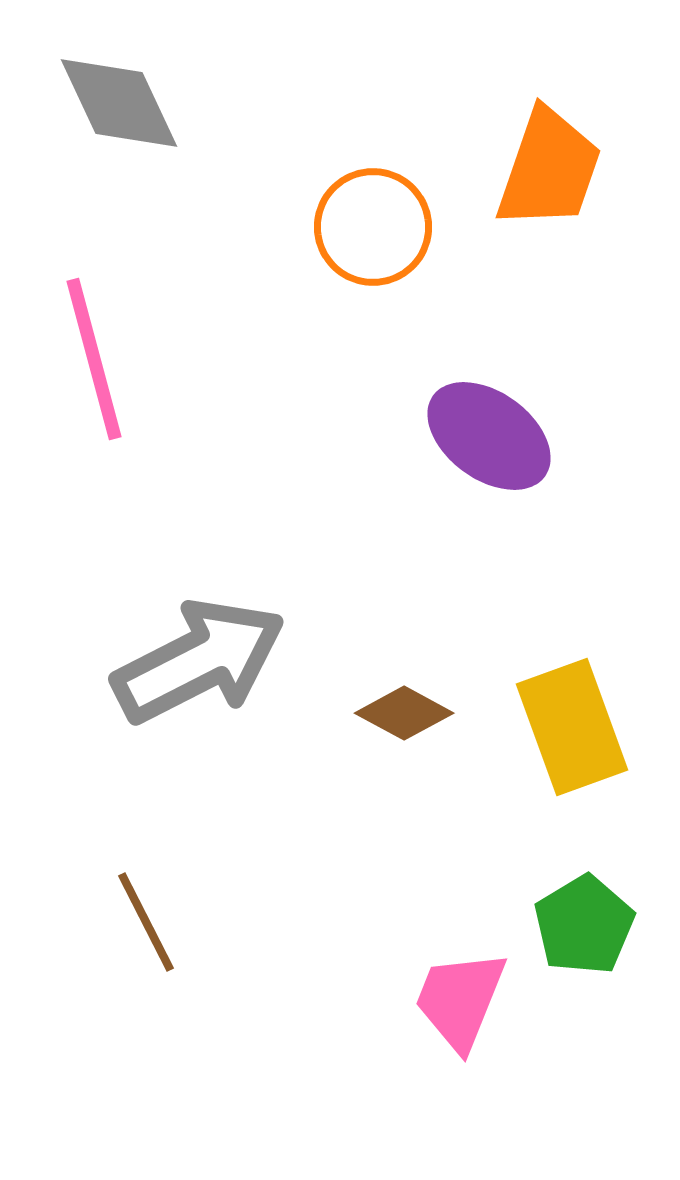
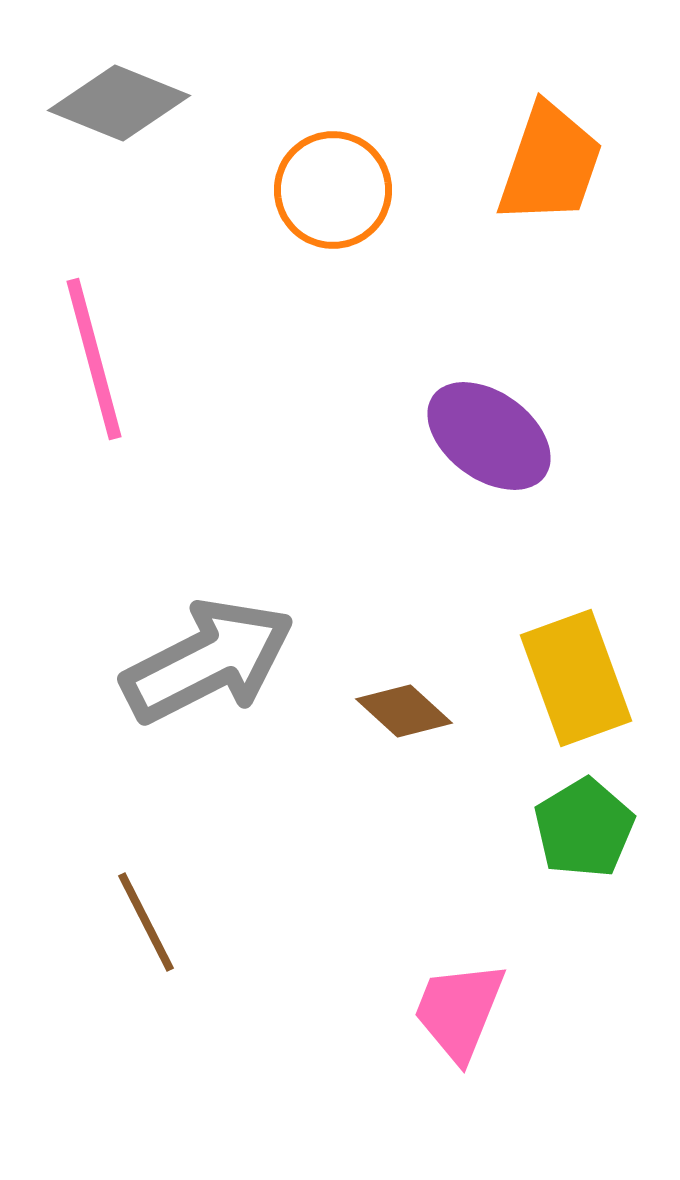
gray diamond: rotated 43 degrees counterclockwise
orange trapezoid: moved 1 px right, 5 px up
orange circle: moved 40 px left, 37 px up
gray arrow: moved 9 px right
brown diamond: moved 2 px up; rotated 14 degrees clockwise
yellow rectangle: moved 4 px right, 49 px up
green pentagon: moved 97 px up
pink trapezoid: moved 1 px left, 11 px down
